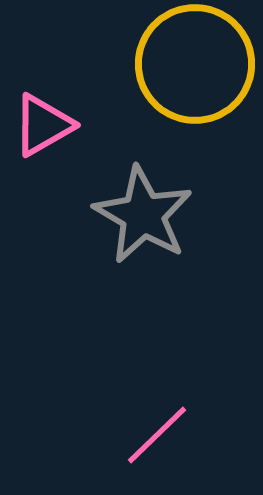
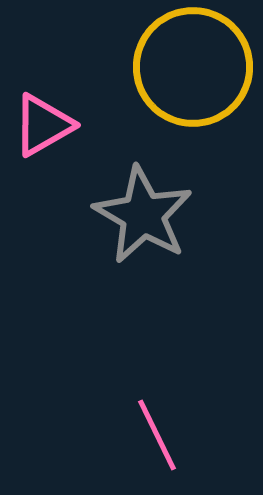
yellow circle: moved 2 px left, 3 px down
pink line: rotated 72 degrees counterclockwise
